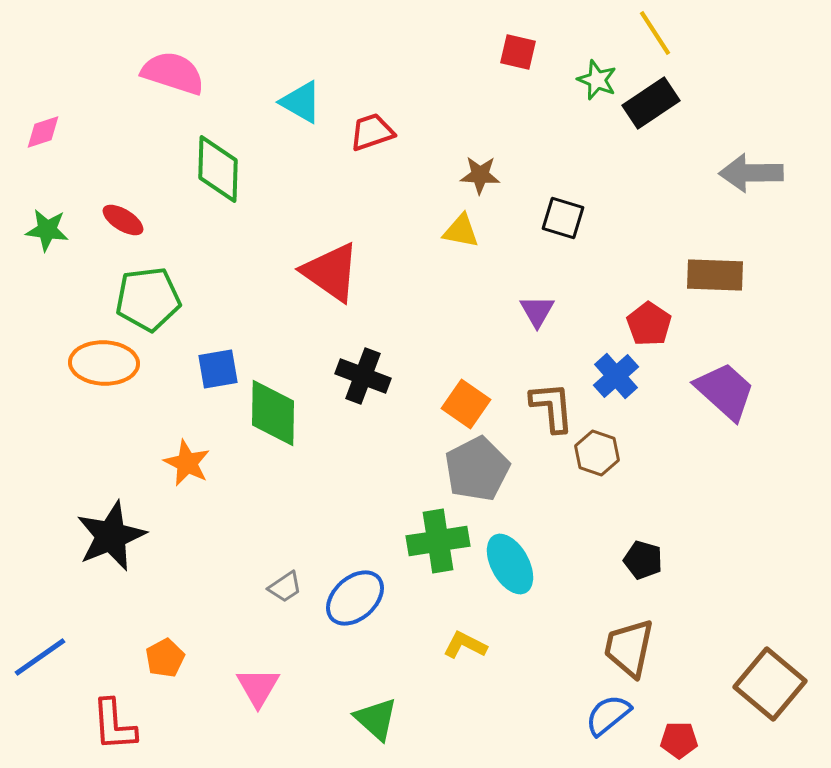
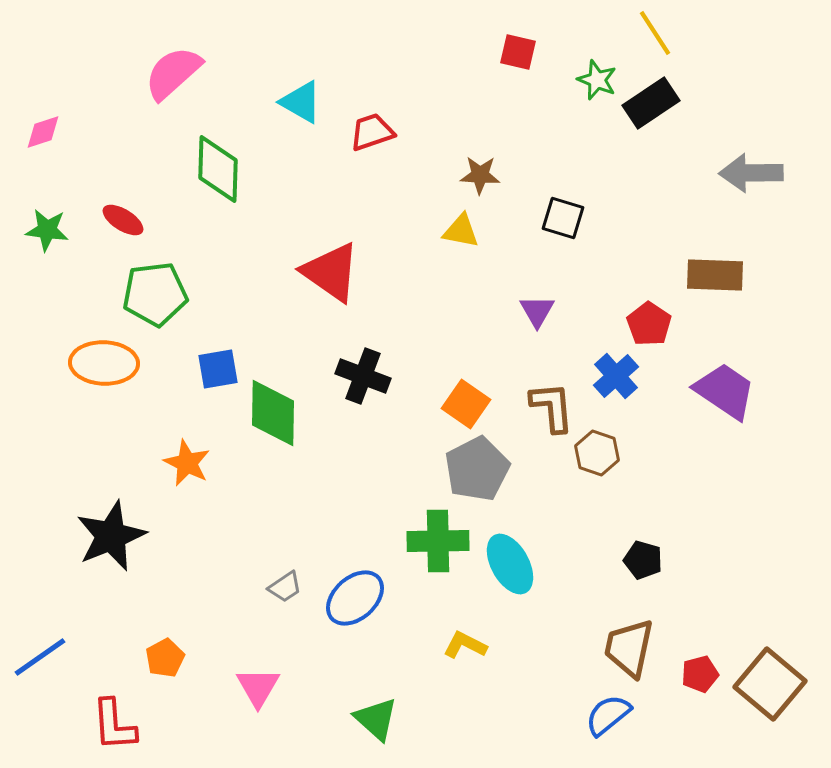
pink semicircle at (173, 73): rotated 60 degrees counterclockwise
green pentagon at (148, 299): moved 7 px right, 5 px up
purple trapezoid at (725, 391): rotated 8 degrees counterclockwise
green cross at (438, 541): rotated 8 degrees clockwise
red pentagon at (679, 740): moved 21 px right, 66 px up; rotated 15 degrees counterclockwise
